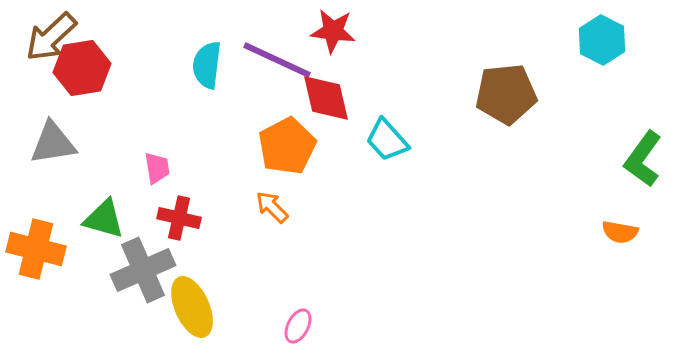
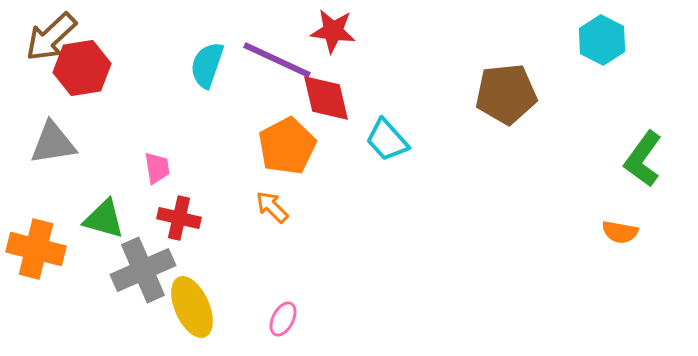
cyan semicircle: rotated 12 degrees clockwise
pink ellipse: moved 15 px left, 7 px up
